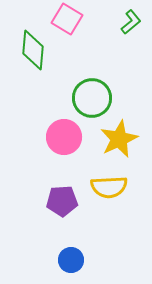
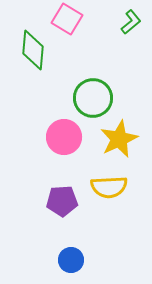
green circle: moved 1 px right
